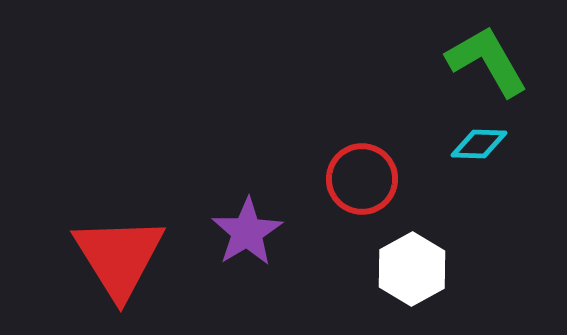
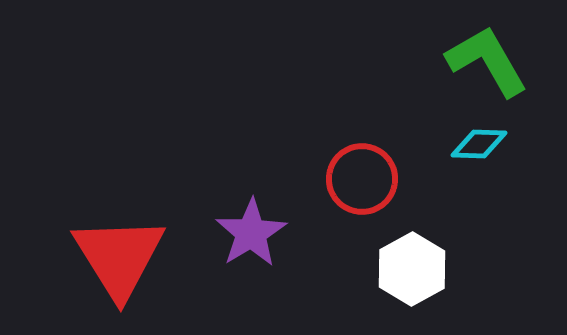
purple star: moved 4 px right, 1 px down
